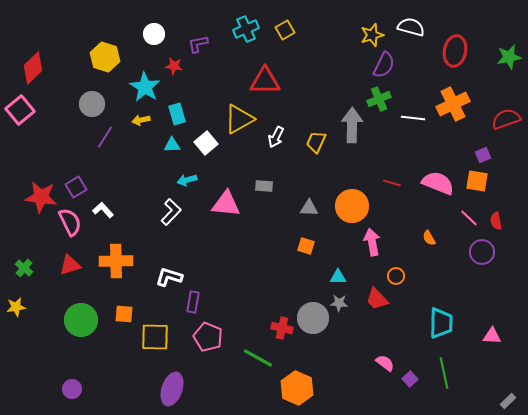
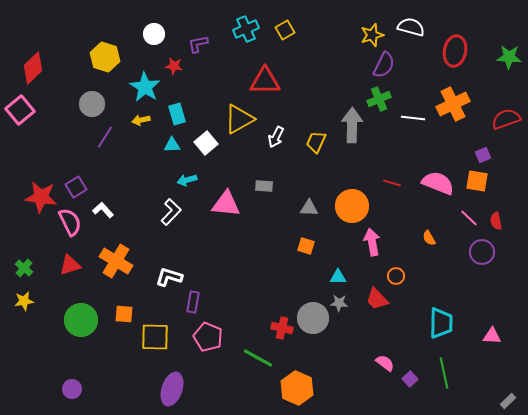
green star at (509, 57): rotated 15 degrees clockwise
orange cross at (116, 261): rotated 32 degrees clockwise
yellow star at (16, 307): moved 8 px right, 6 px up
